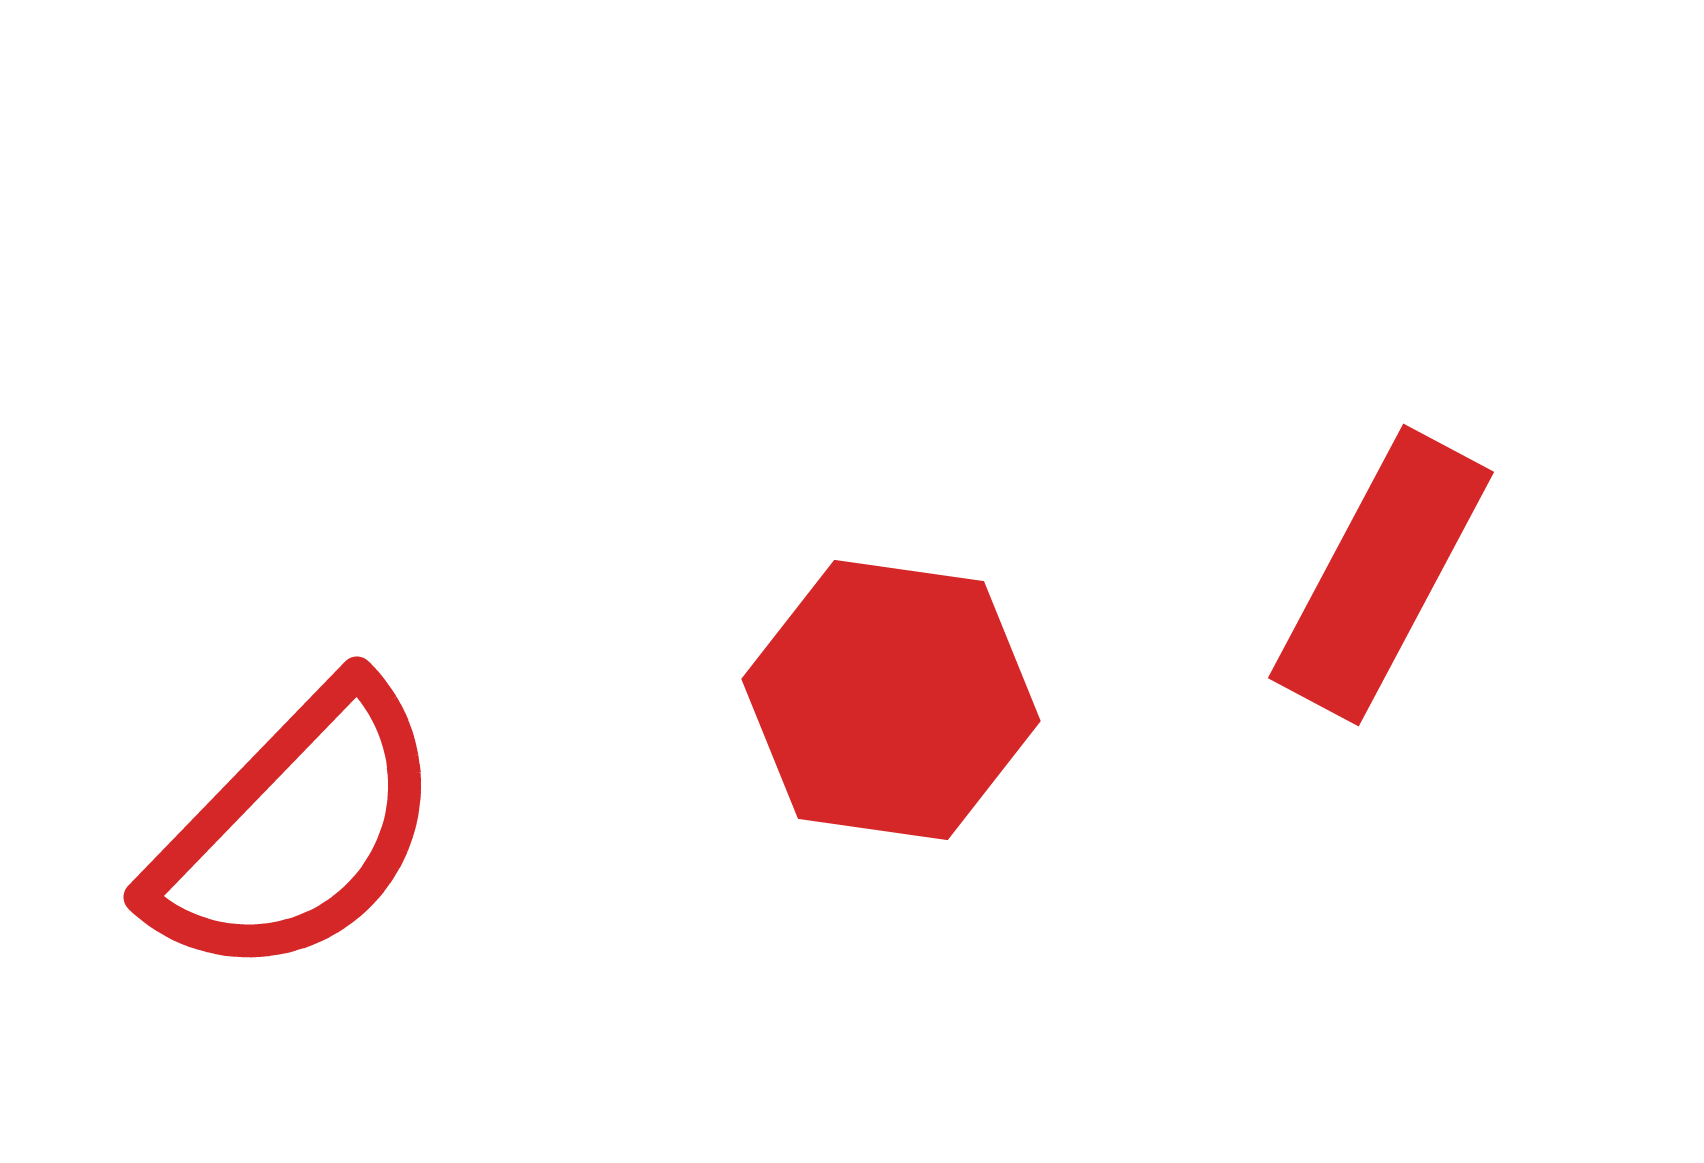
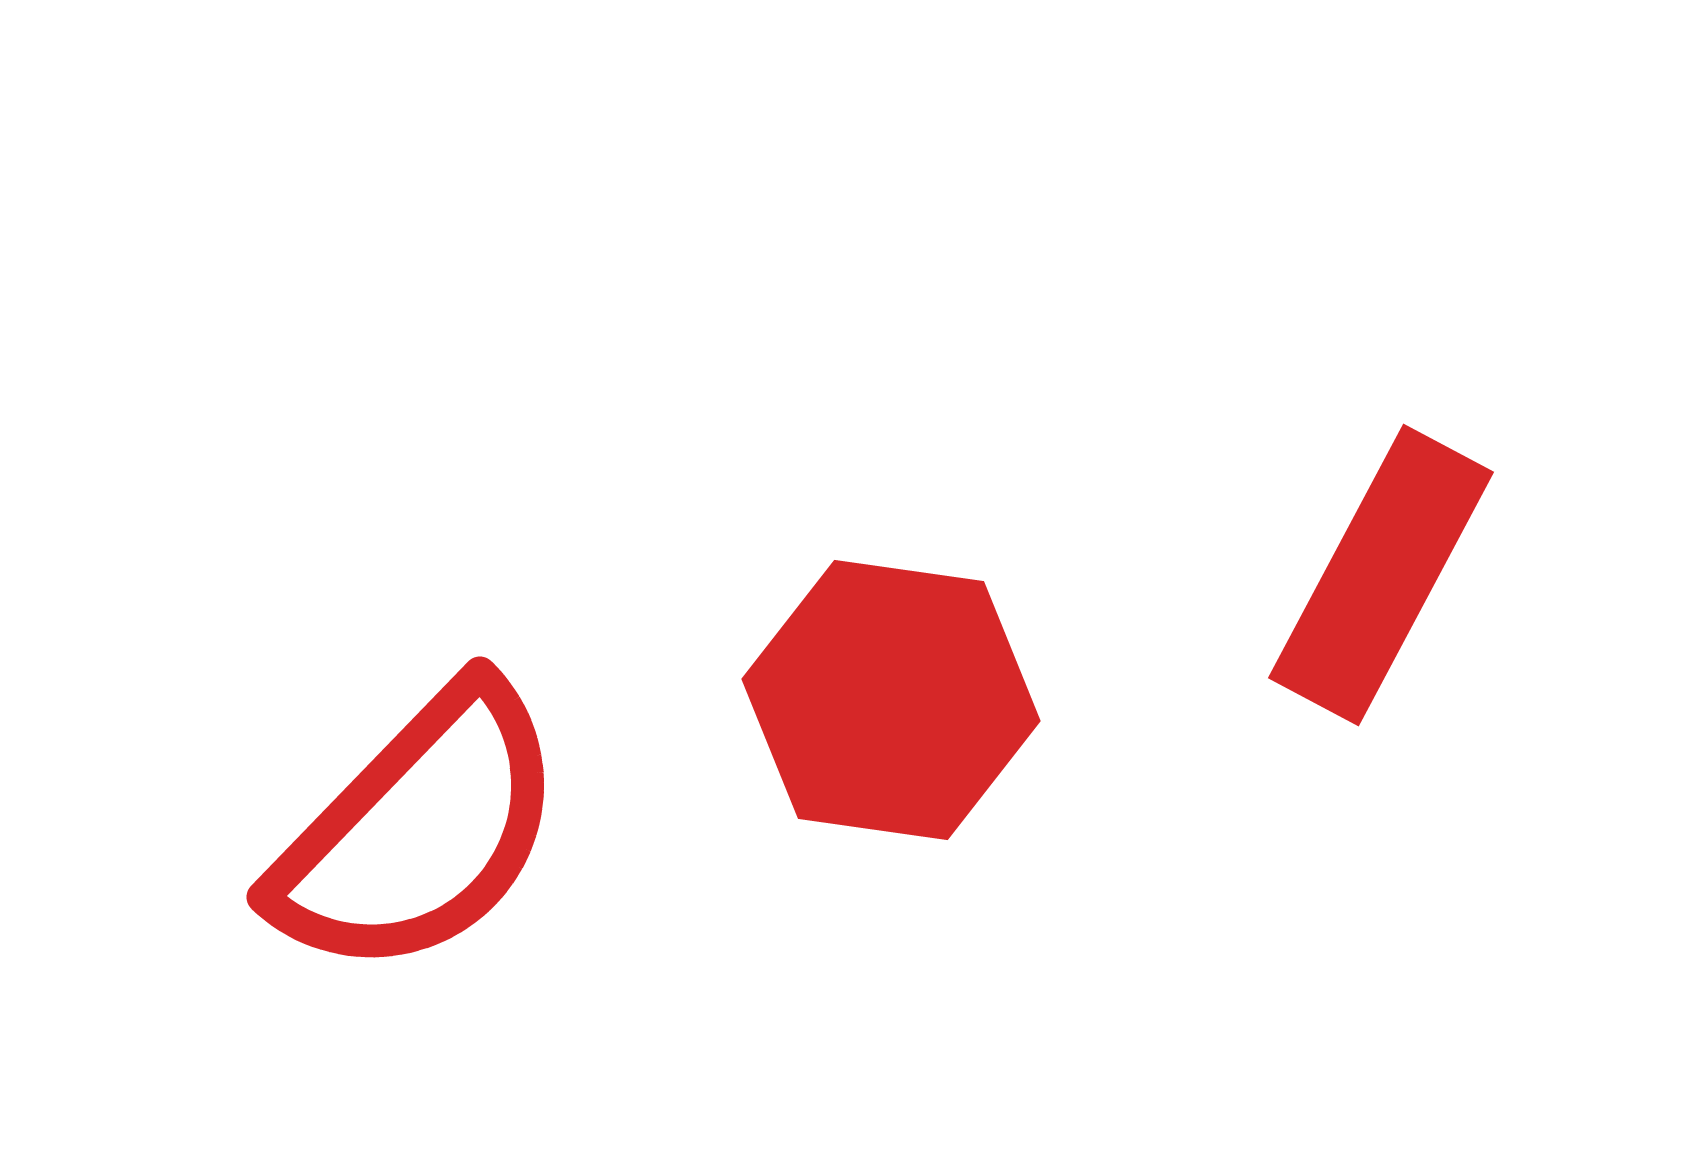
red semicircle: moved 123 px right
